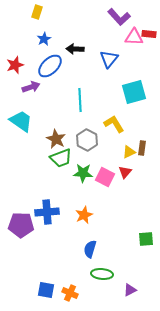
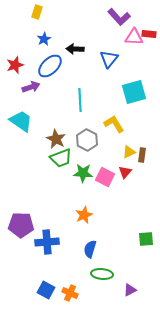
brown rectangle: moved 7 px down
blue cross: moved 30 px down
blue square: rotated 18 degrees clockwise
